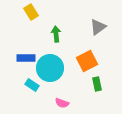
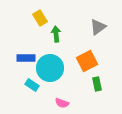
yellow rectangle: moved 9 px right, 6 px down
